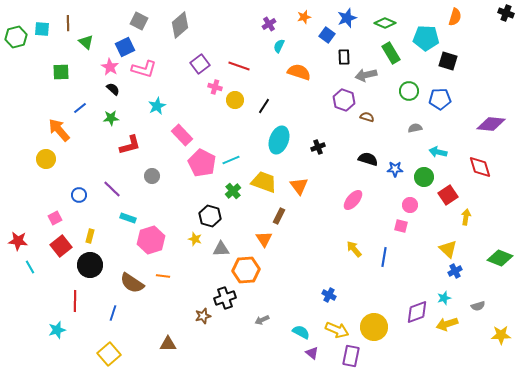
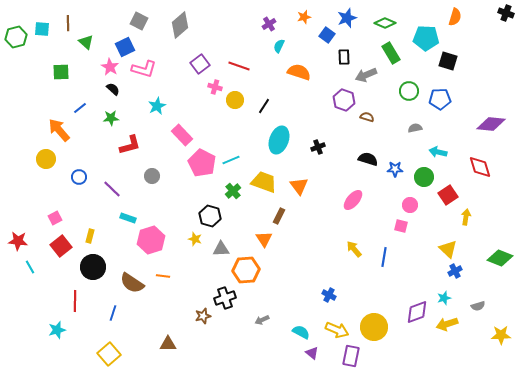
gray arrow at (366, 75): rotated 10 degrees counterclockwise
blue circle at (79, 195): moved 18 px up
black circle at (90, 265): moved 3 px right, 2 px down
